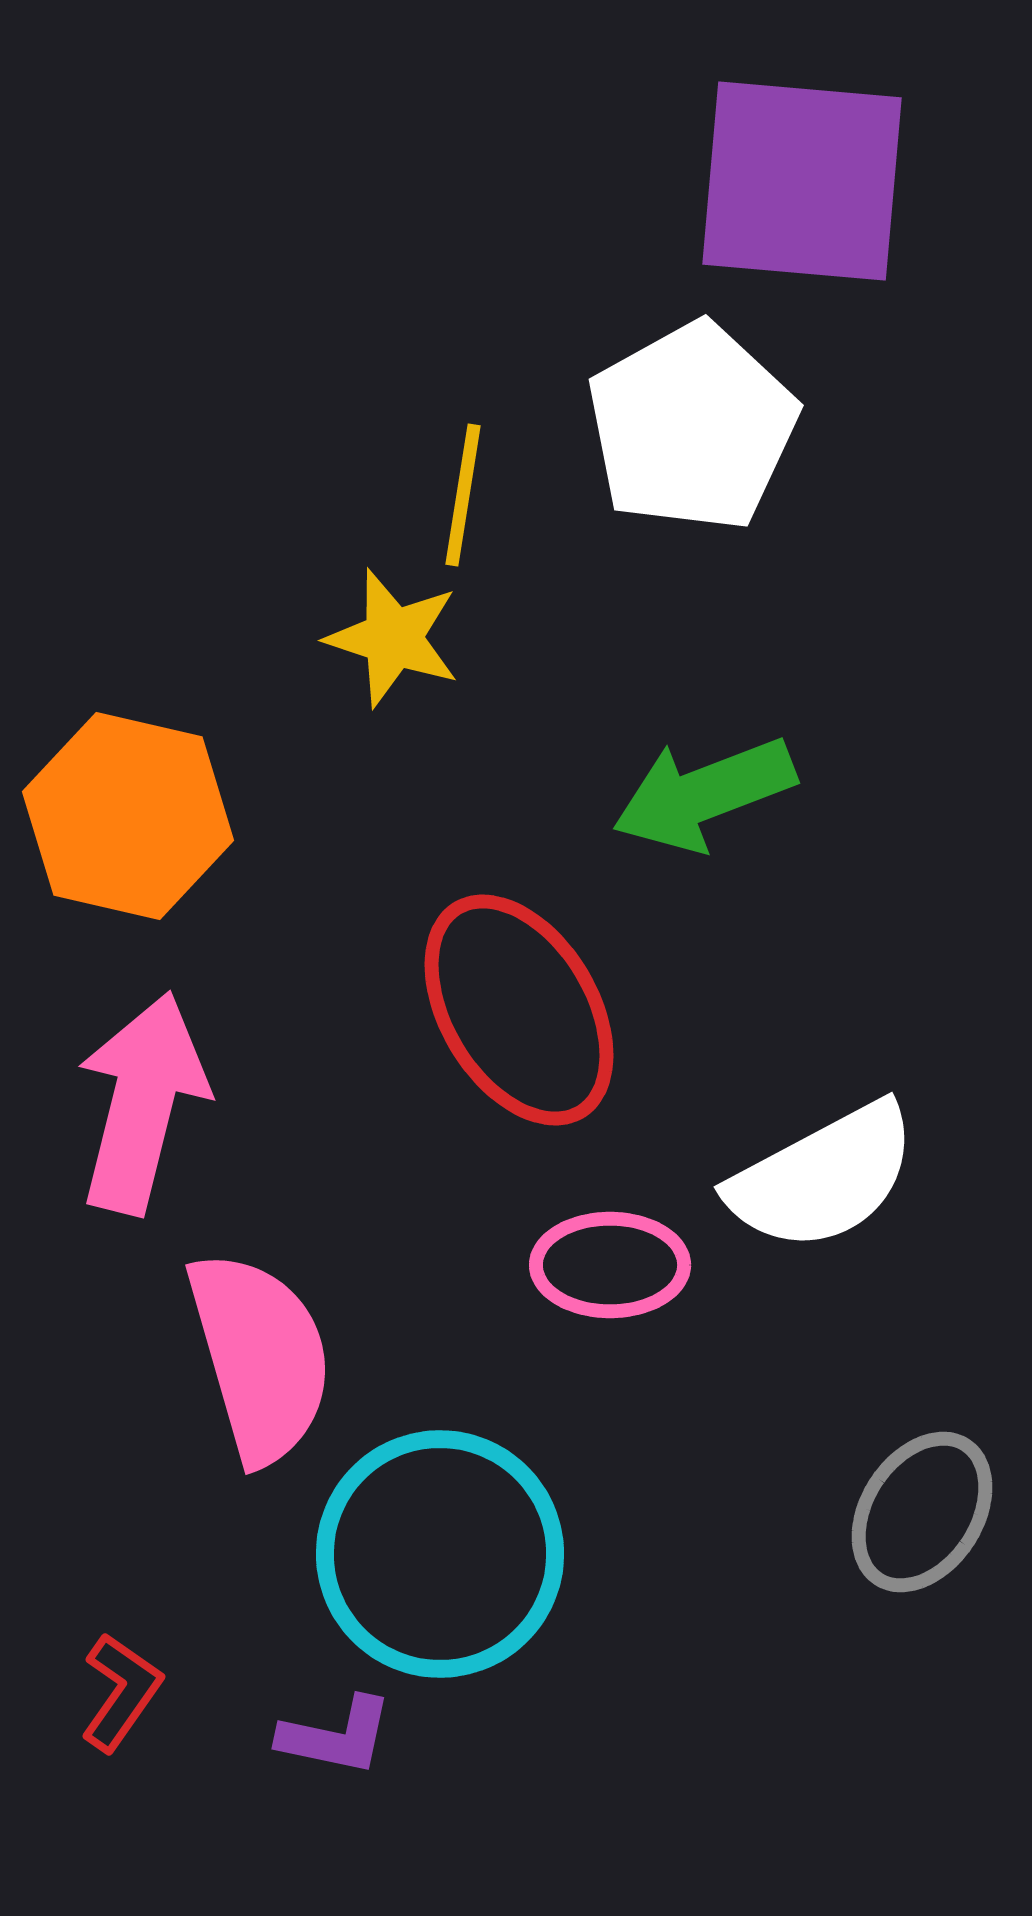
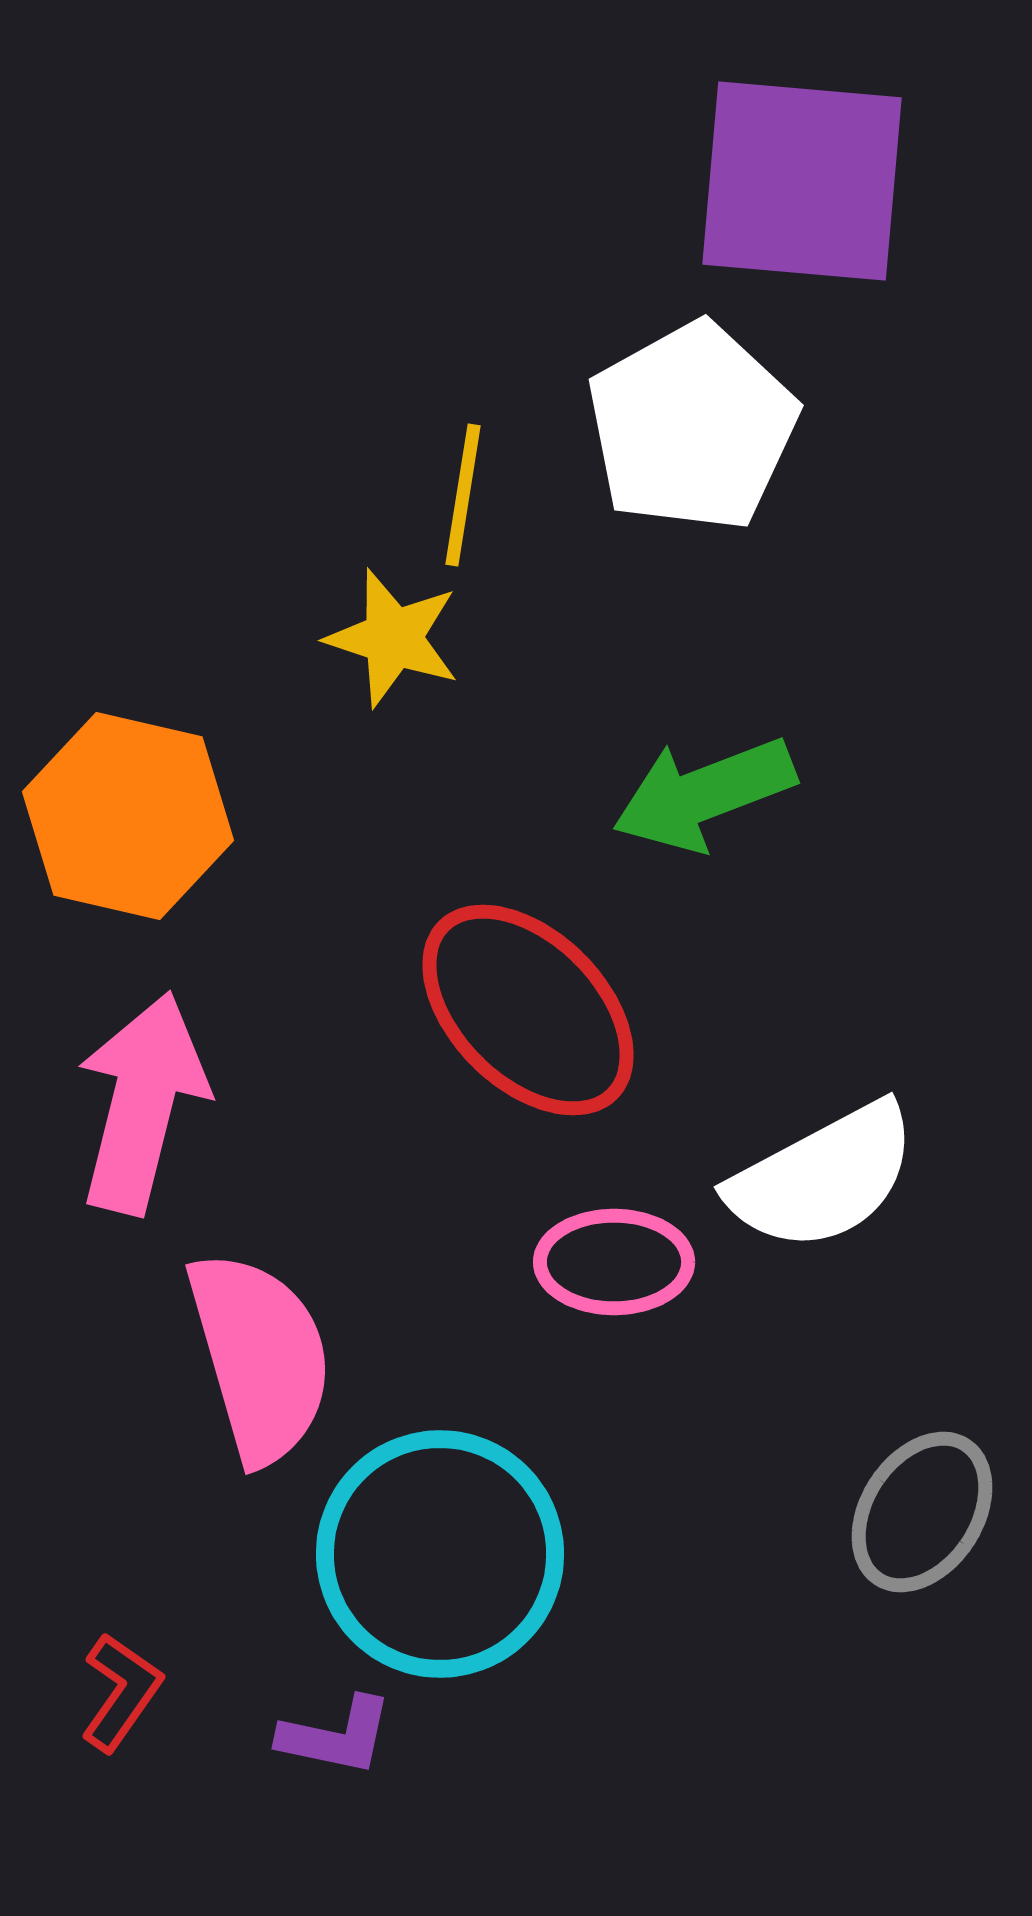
red ellipse: moved 9 px right; rotated 14 degrees counterclockwise
pink ellipse: moved 4 px right, 3 px up
